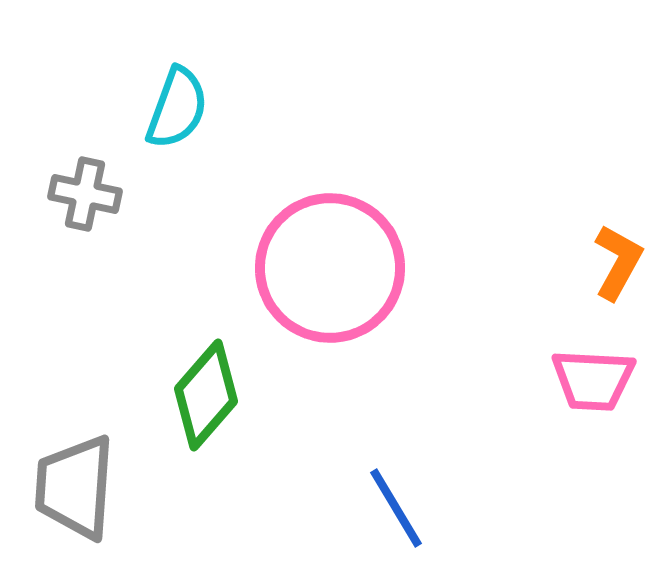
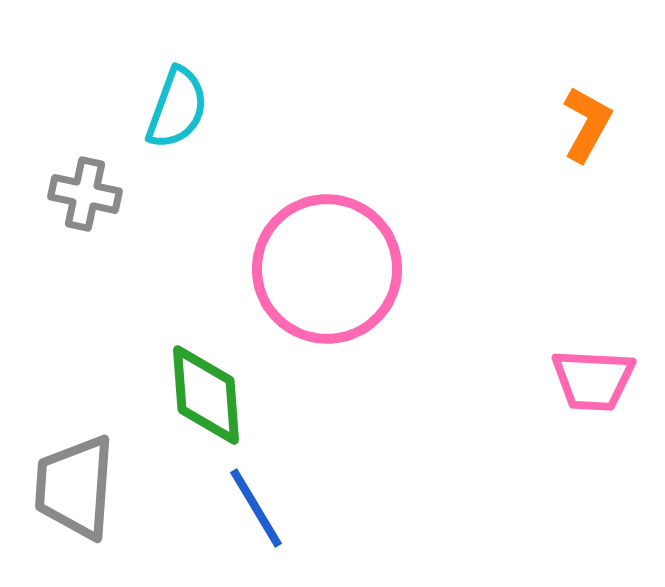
orange L-shape: moved 31 px left, 138 px up
pink circle: moved 3 px left, 1 px down
green diamond: rotated 45 degrees counterclockwise
blue line: moved 140 px left
